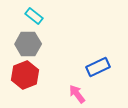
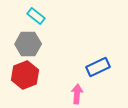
cyan rectangle: moved 2 px right
pink arrow: rotated 42 degrees clockwise
